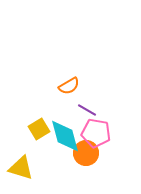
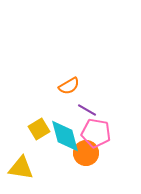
yellow triangle: rotated 8 degrees counterclockwise
